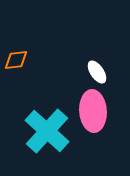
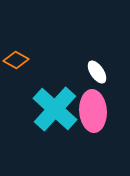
orange diamond: rotated 35 degrees clockwise
cyan cross: moved 8 px right, 22 px up
